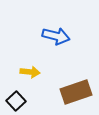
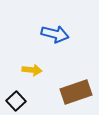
blue arrow: moved 1 px left, 2 px up
yellow arrow: moved 2 px right, 2 px up
